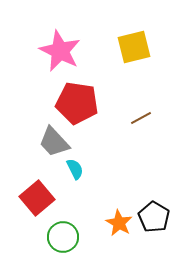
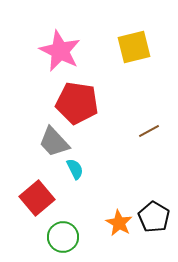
brown line: moved 8 px right, 13 px down
